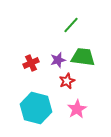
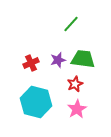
green line: moved 1 px up
green trapezoid: moved 2 px down
red star: moved 8 px right, 3 px down
cyan hexagon: moved 6 px up
